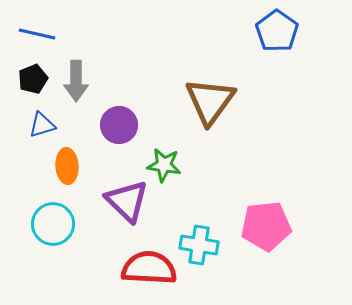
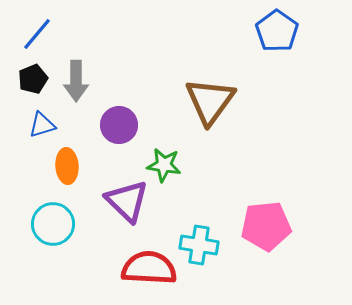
blue line: rotated 63 degrees counterclockwise
